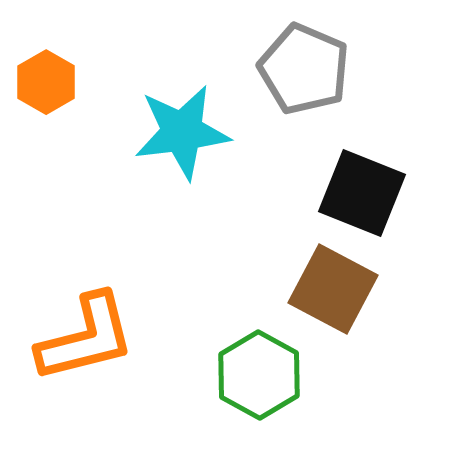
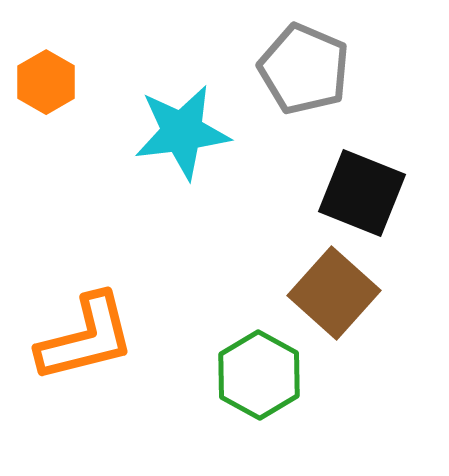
brown square: moved 1 px right, 4 px down; rotated 14 degrees clockwise
